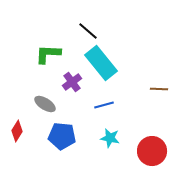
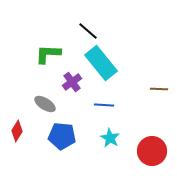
blue line: rotated 18 degrees clockwise
cyan star: rotated 18 degrees clockwise
